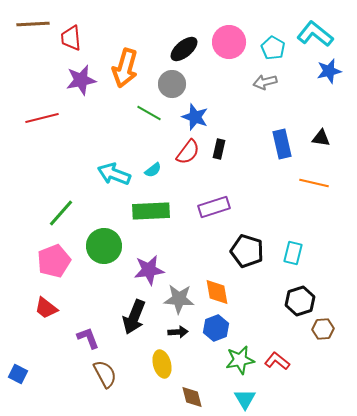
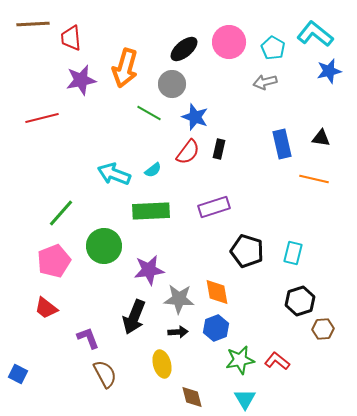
orange line at (314, 183): moved 4 px up
